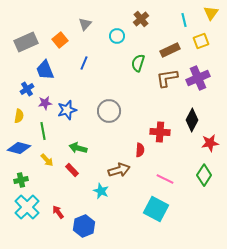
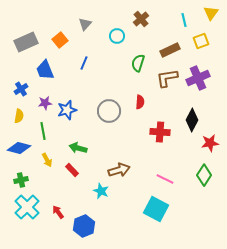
blue cross: moved 6 px left
red semicircle: moved 48 px up
yellow arrow: rotated 16 degrees clockwise
